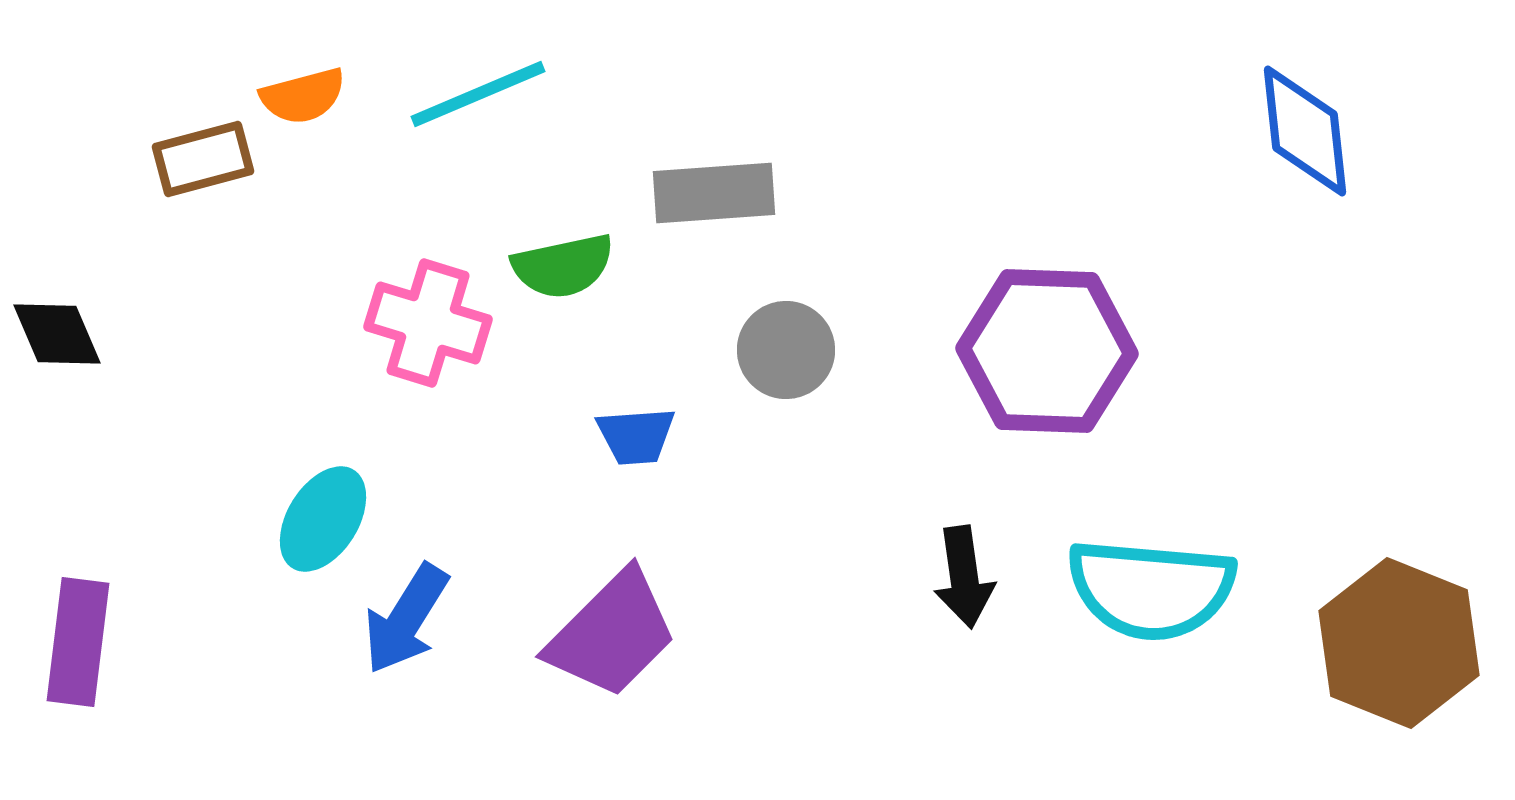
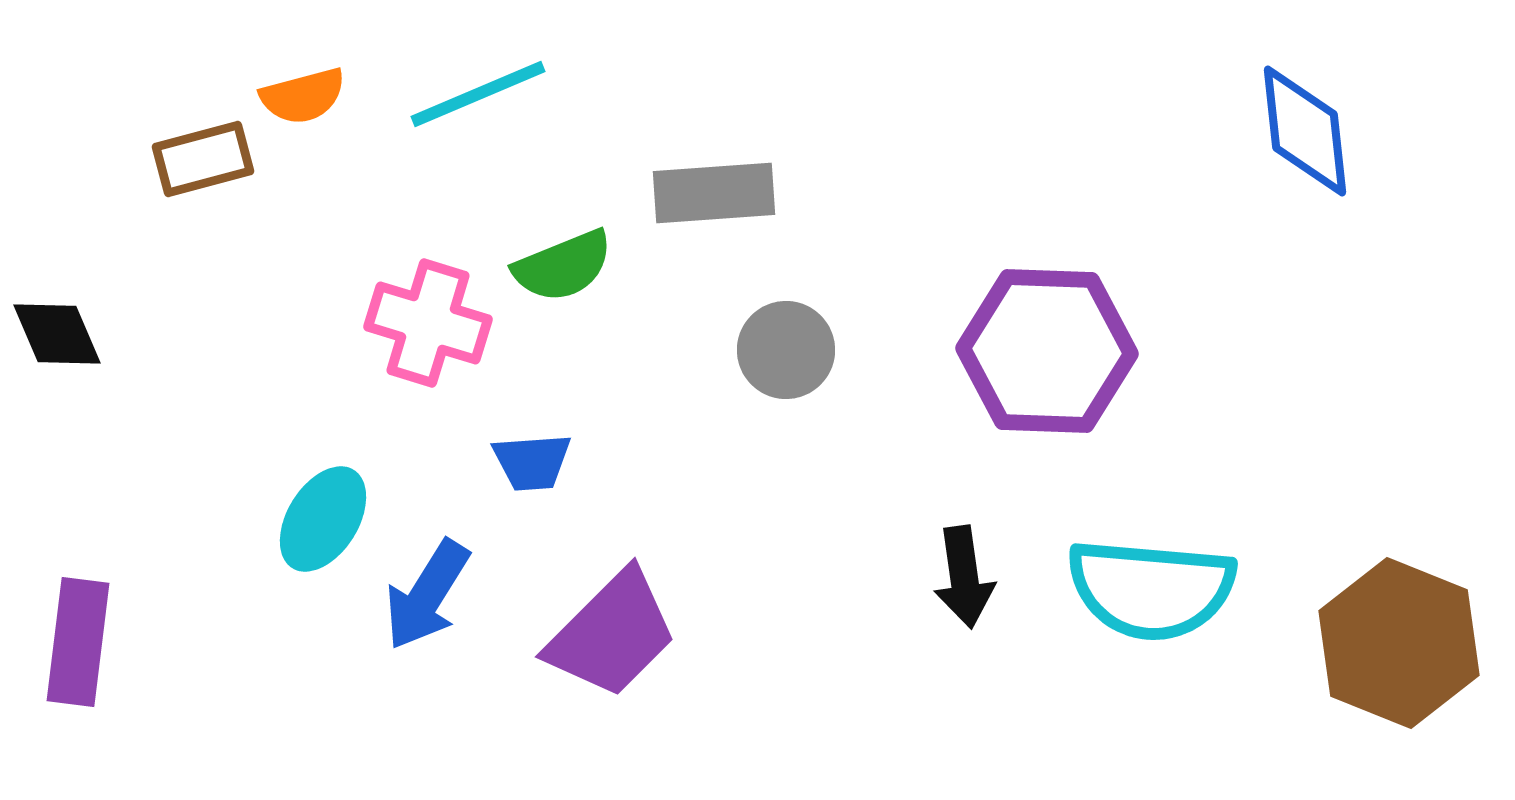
green semicircle: rotated 10 degrees counterclockwise
blue trapezoid: moved 104 px left, 26 px down
blue arrow: moved 21 px right, 24 px up
